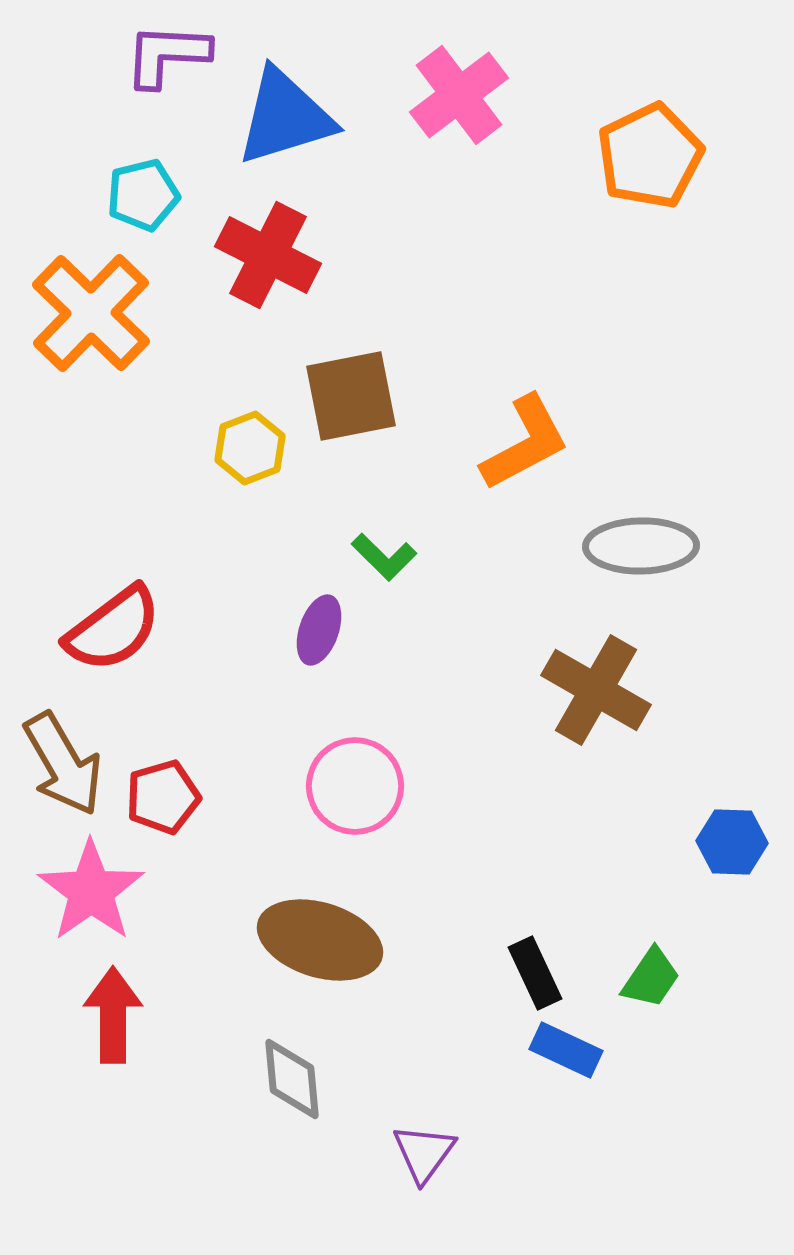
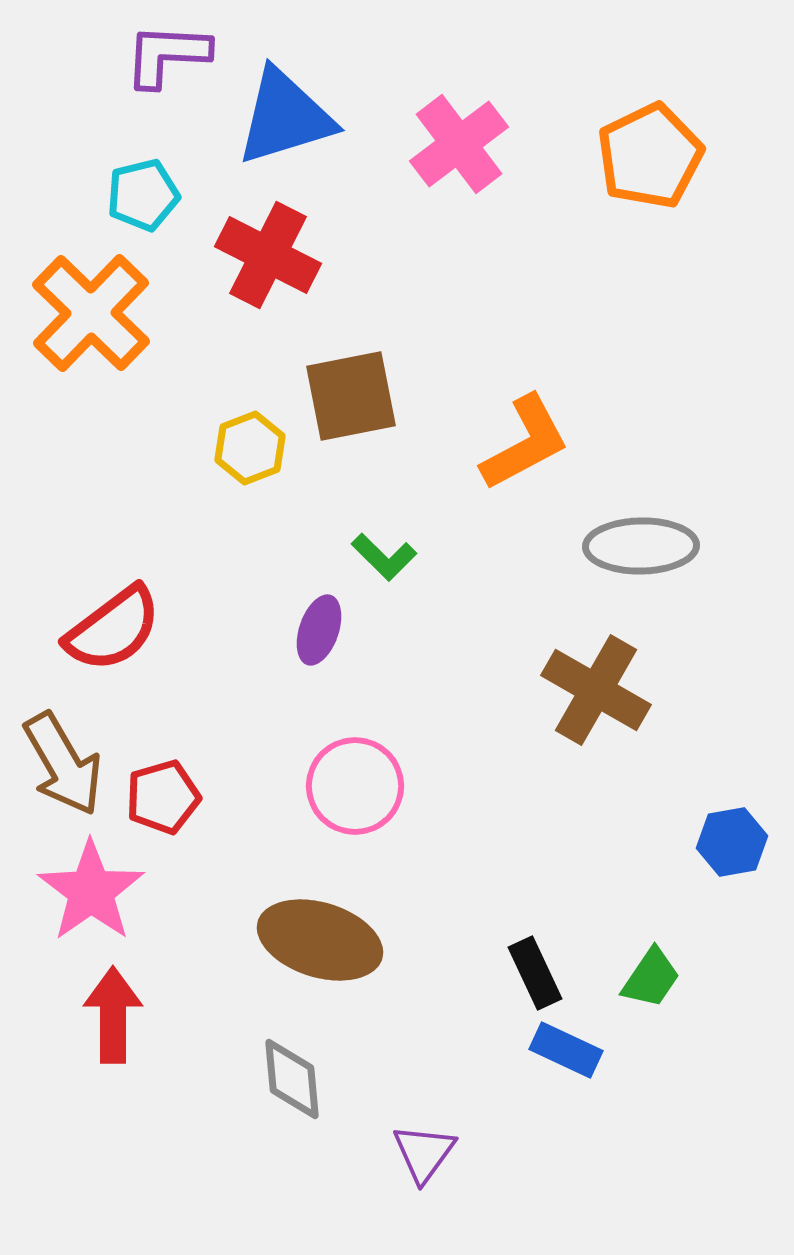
pink cross: moved 49 px down
blue hexagon: rotated 12 degrees counterclockwise
